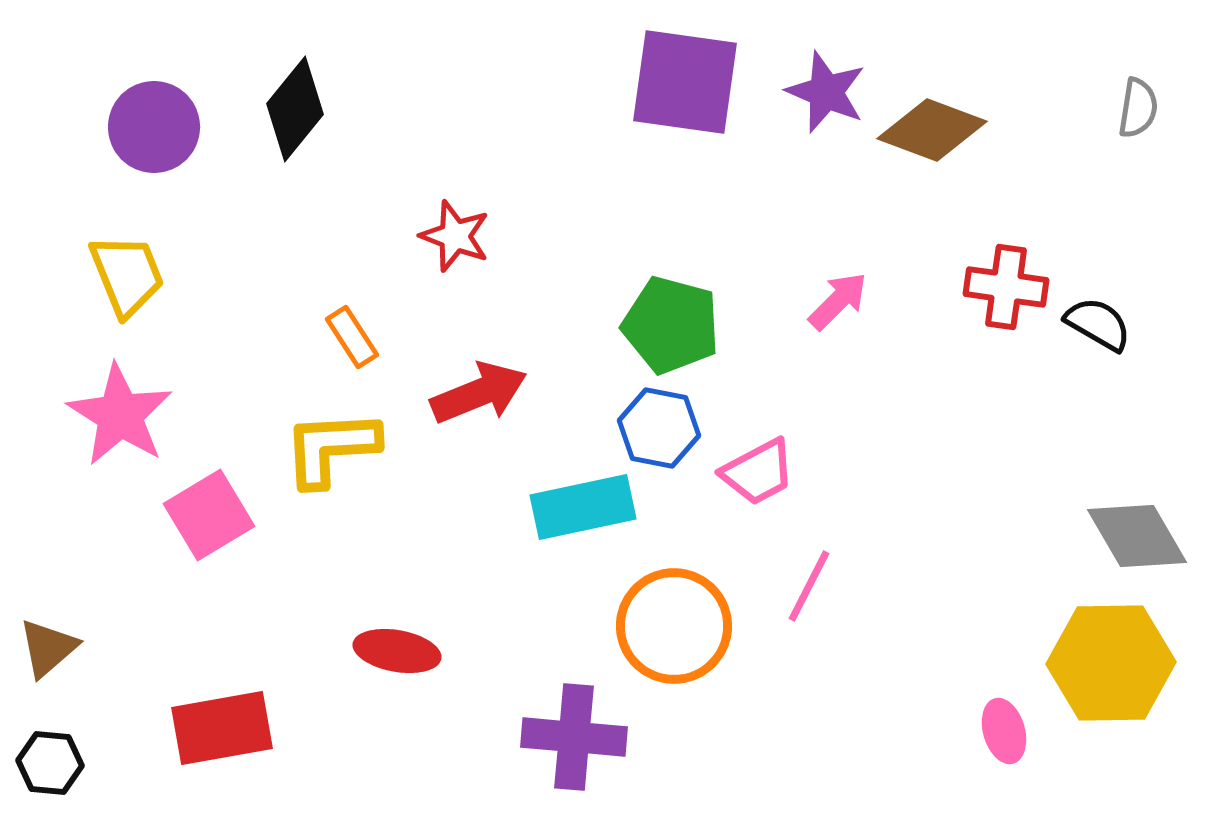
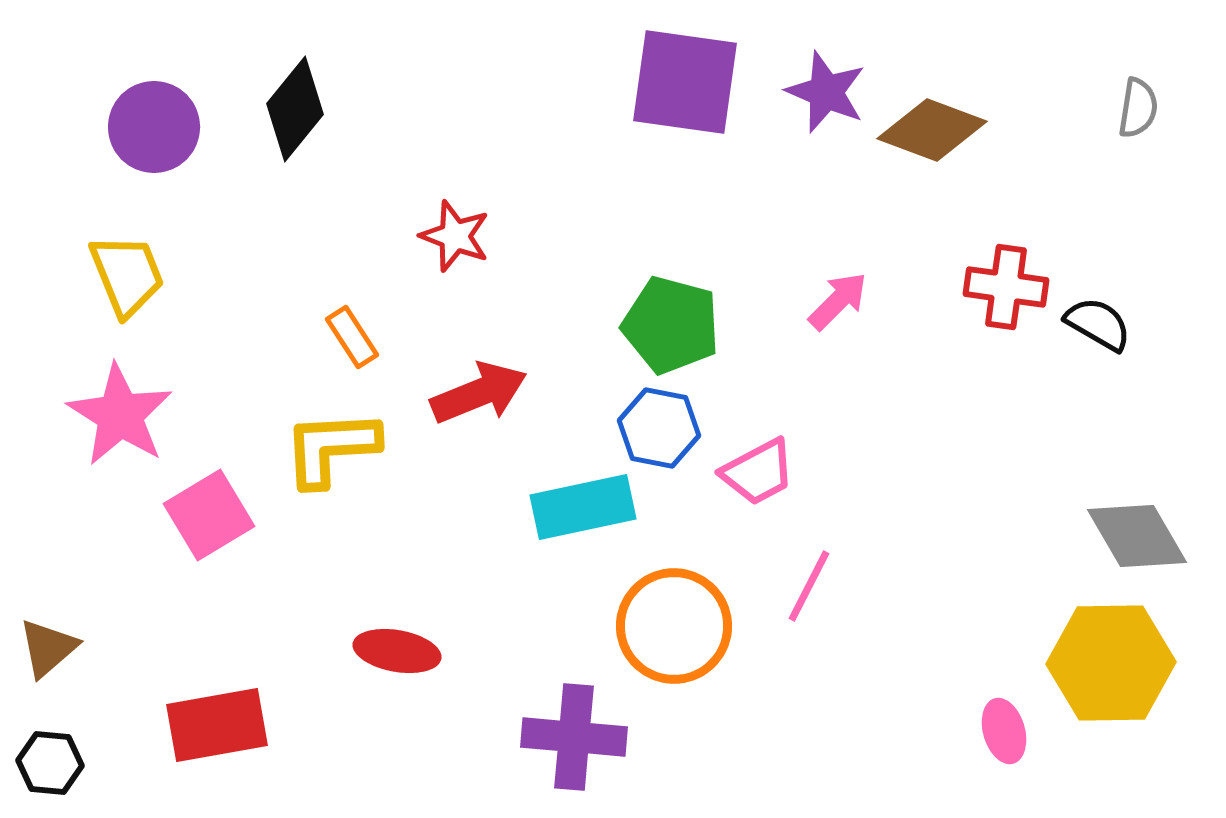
red rectangle: moved 5 px left, 3 px up
